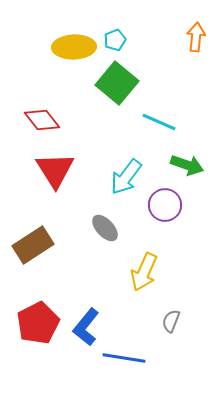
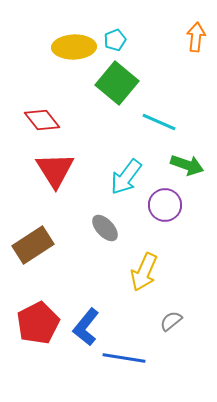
gray semicircle: rotated 30 degrees clockwise
